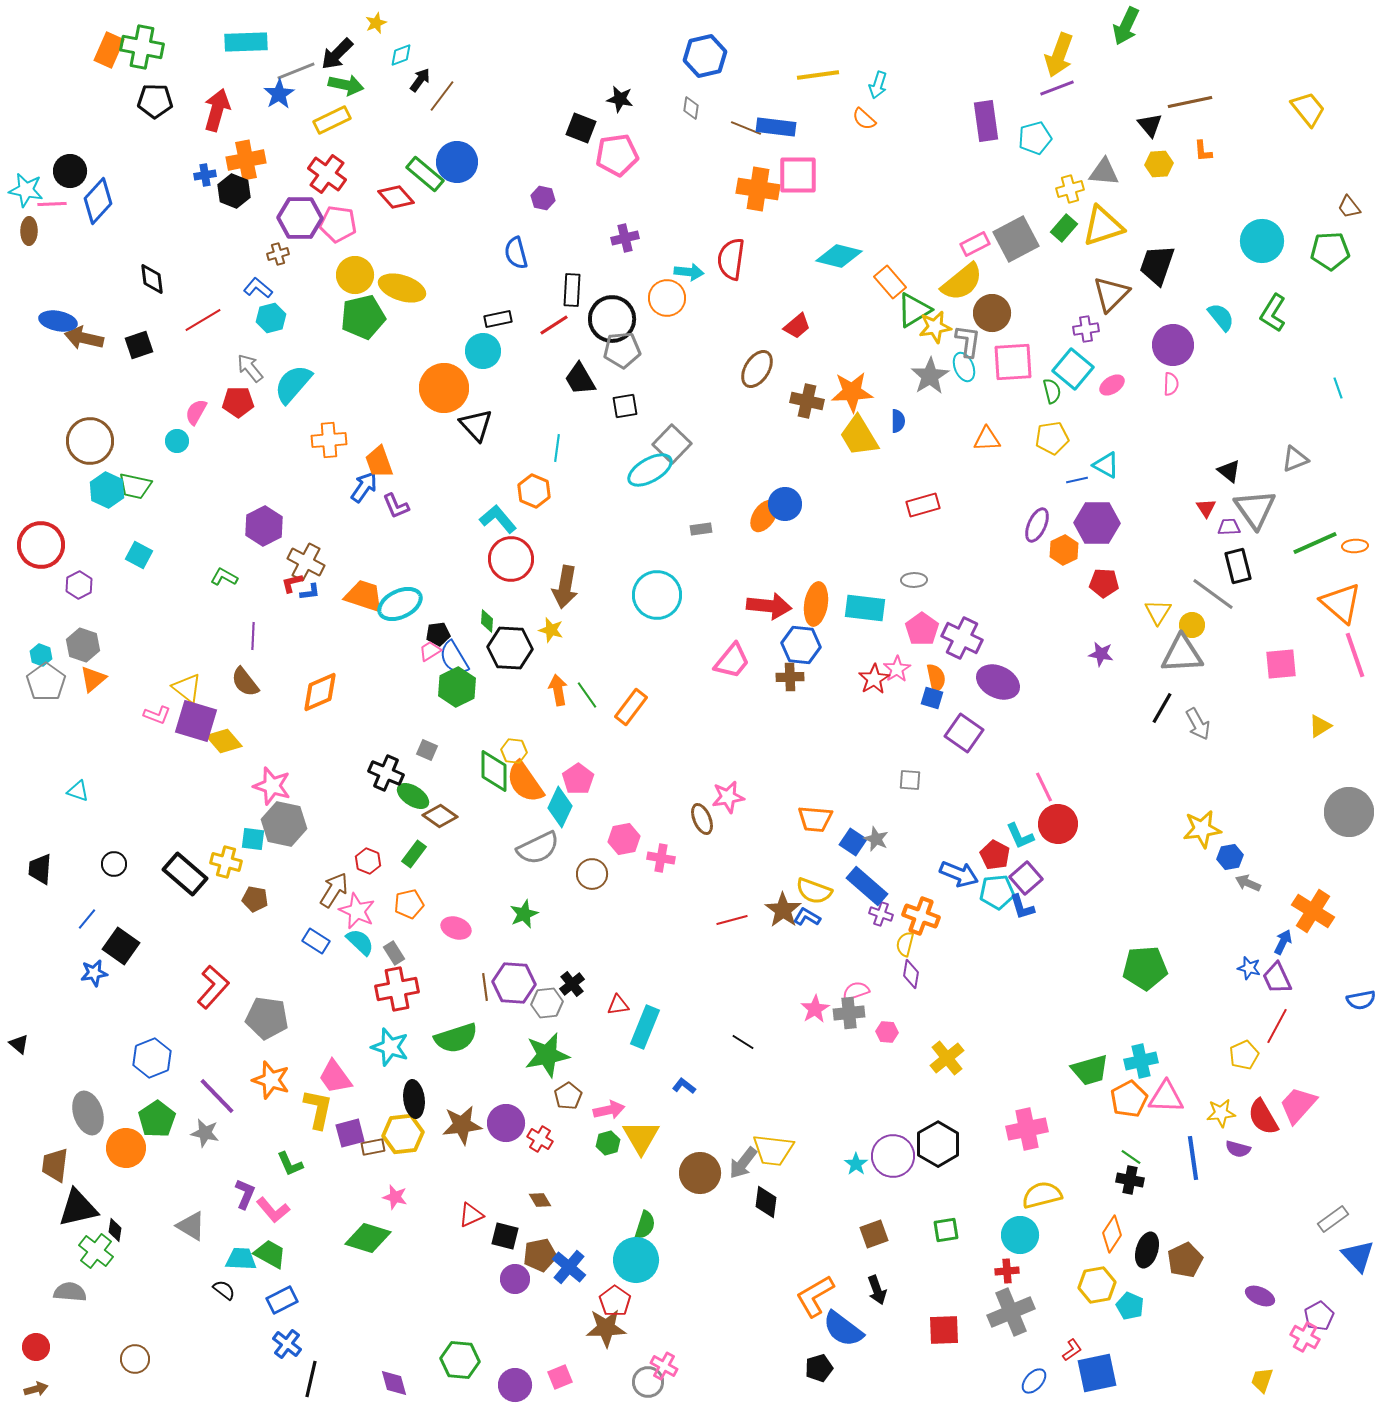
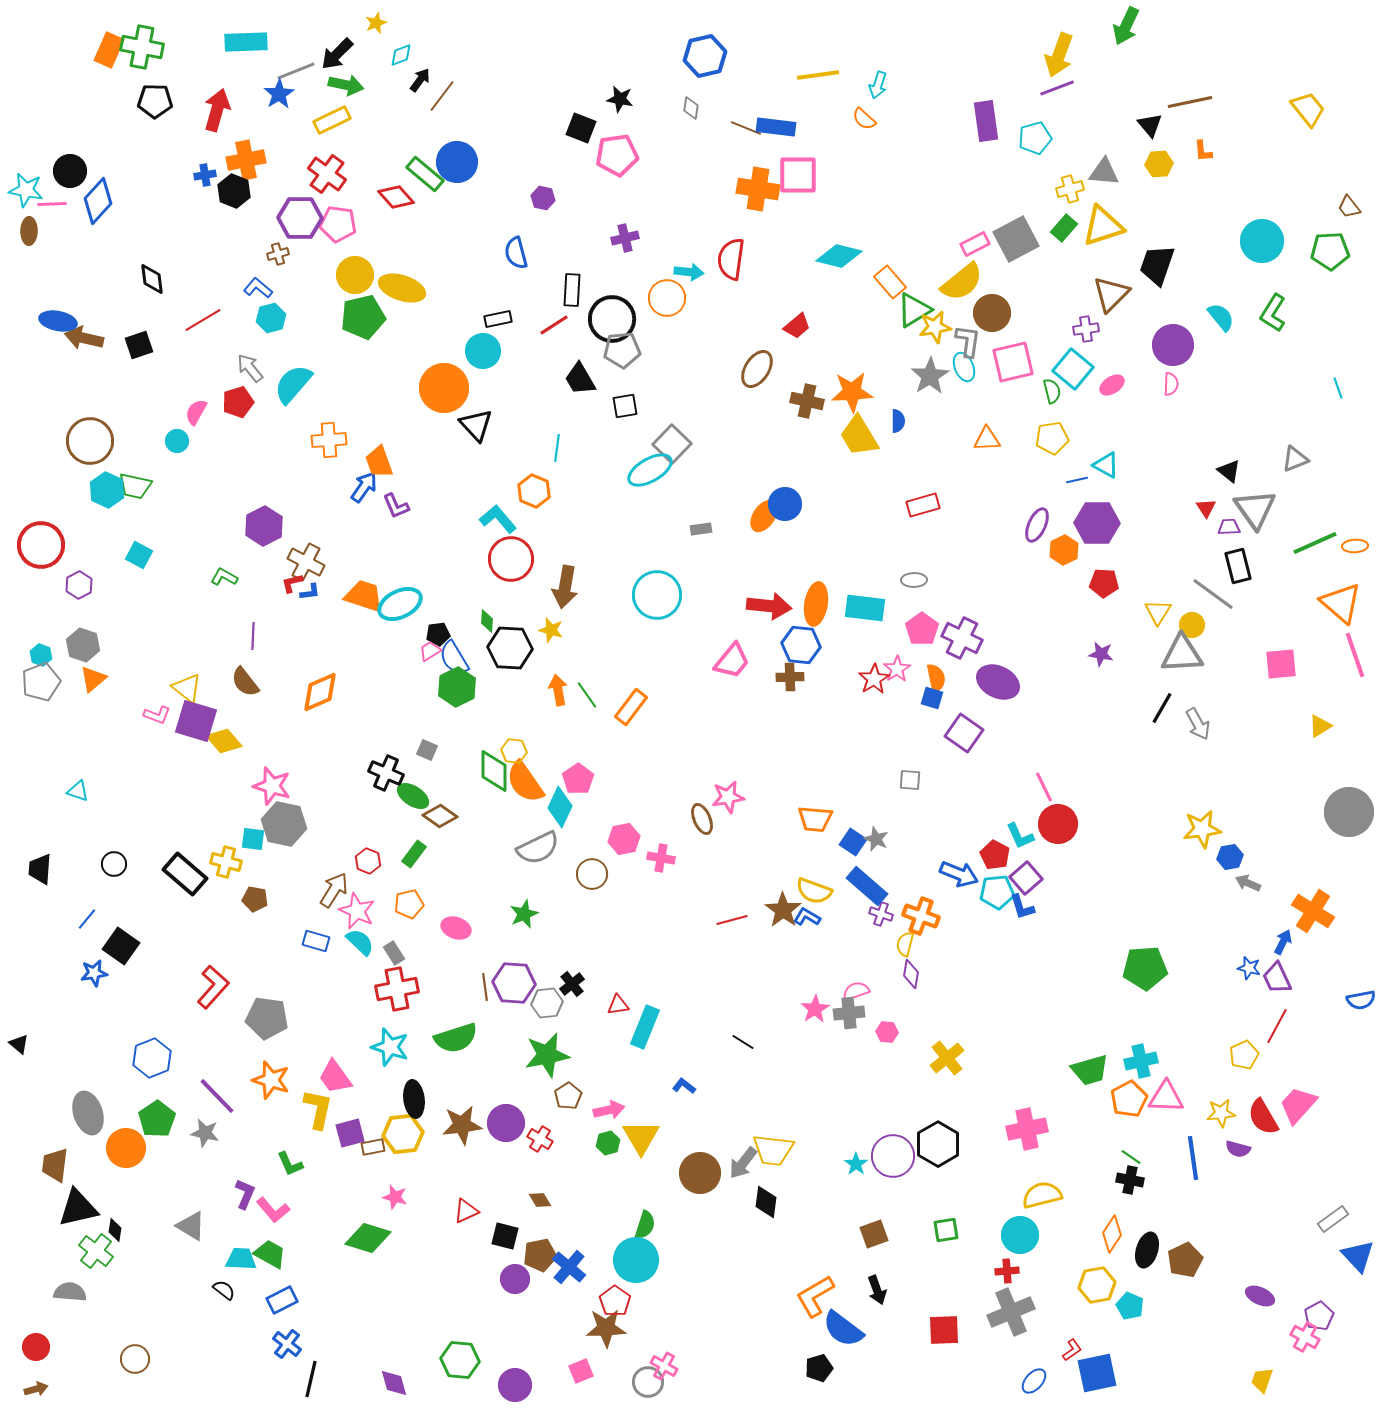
pink square at (1013, 362): rotated 9 degrees counterclockwise
red pentagon at (238, 402): rotated 16 degrees counterclockwise
gray pentagon at (46, 682): moved 5 px left; rotated 15 degrees clockwise
blue rectangle at (316, 941): rotated 16 degrees counterclockwise
red triangle at (471, 1215): moved 5 px left, 4 px up
pink square at (560, 1377): moved 21 px right, 6 px up
